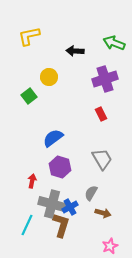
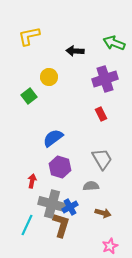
gray semicircle: moved 7 px up; rotated 56 degrees clockwise
